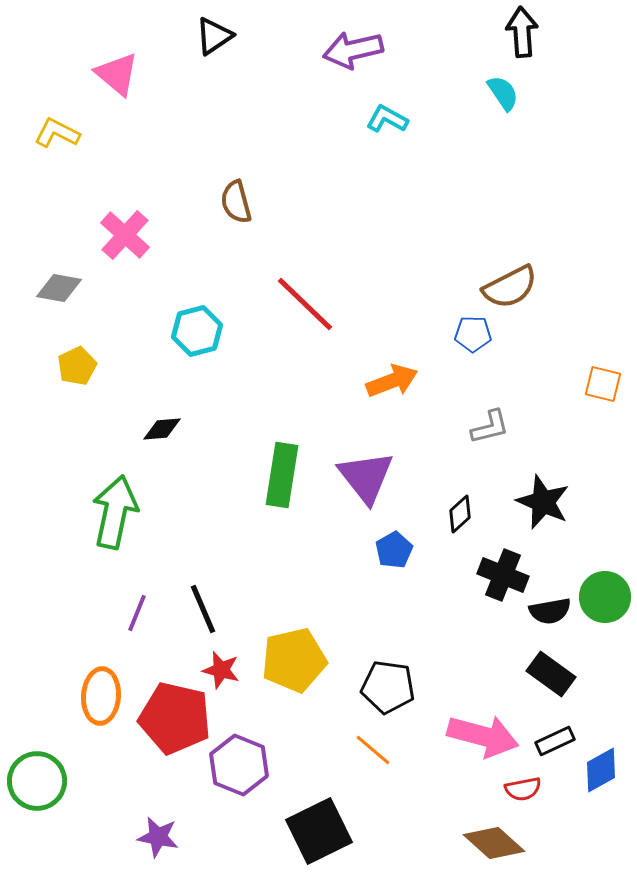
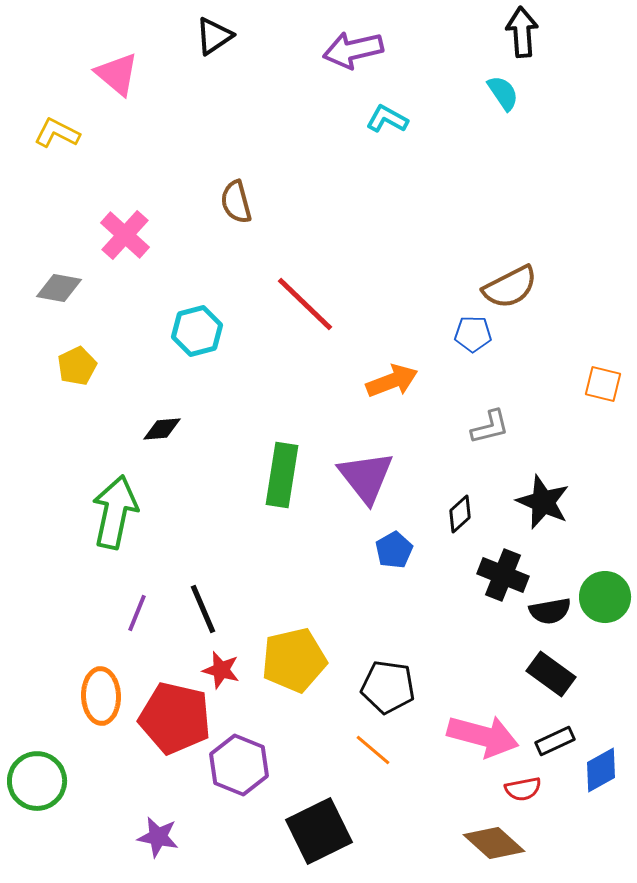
orange ellipse at (101, 696): rotated 6 degrees counterclockwise
